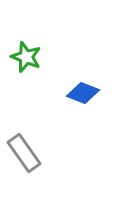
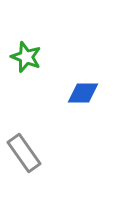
blue diamond: rotated 20 degrees counterclockwise
